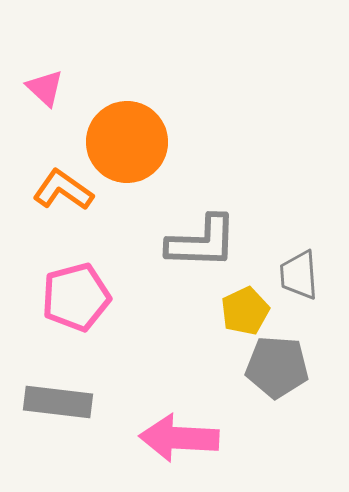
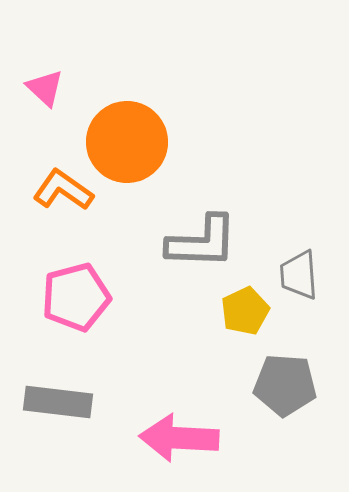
gray pentagon: moved 8 px right, 18 px down
